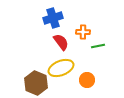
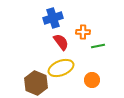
orange circle: moved 5 px right
